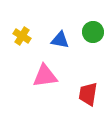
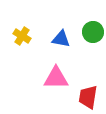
blue triangle: moved 1 px right, 1 px up
pink triangle: moved 11 px right, 2 px down; rotated 8 degrees clockwise
red trapezoid: moved 3 px down
